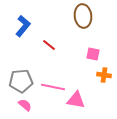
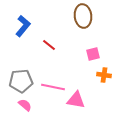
pink square: rotated 24 degrees counterclockwise
